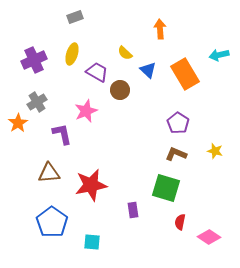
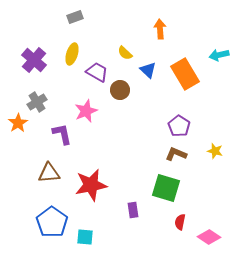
purple cross: rotated 25 degrees counterclockwise
purple pentagon: moved 1 px right, 3 px down
cyan square: moved 7 px left, 5 px up
